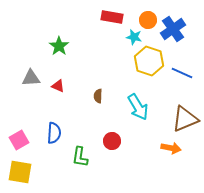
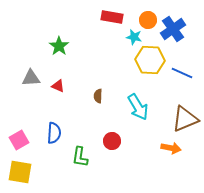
yellow hexagon: moved 1 px right, 1 px up; rotated 16 degrees counterclockwise
